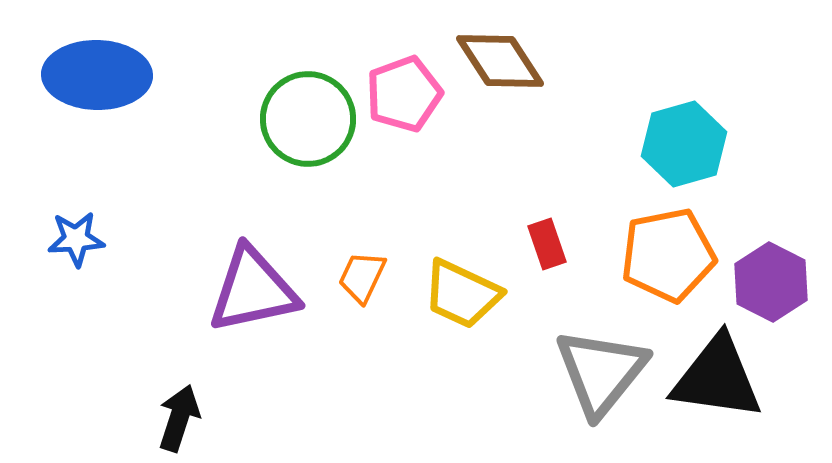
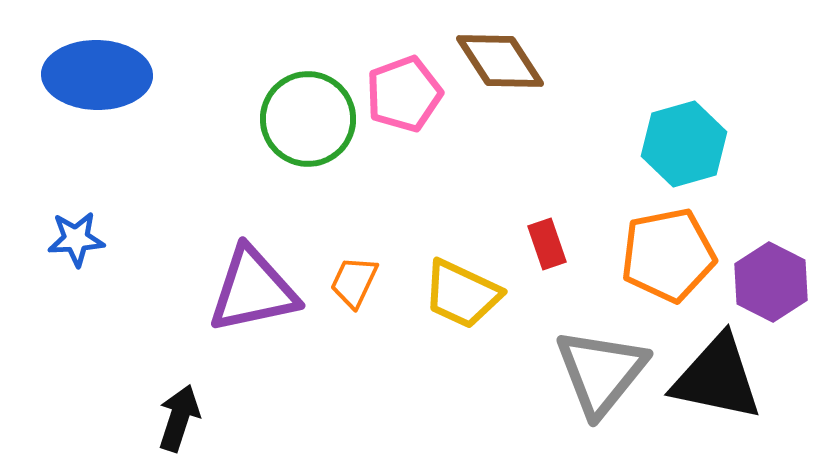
orange trapezoid: moved 8 px left, 5 px down
black triangle: rotated 4 degrees clockwise
